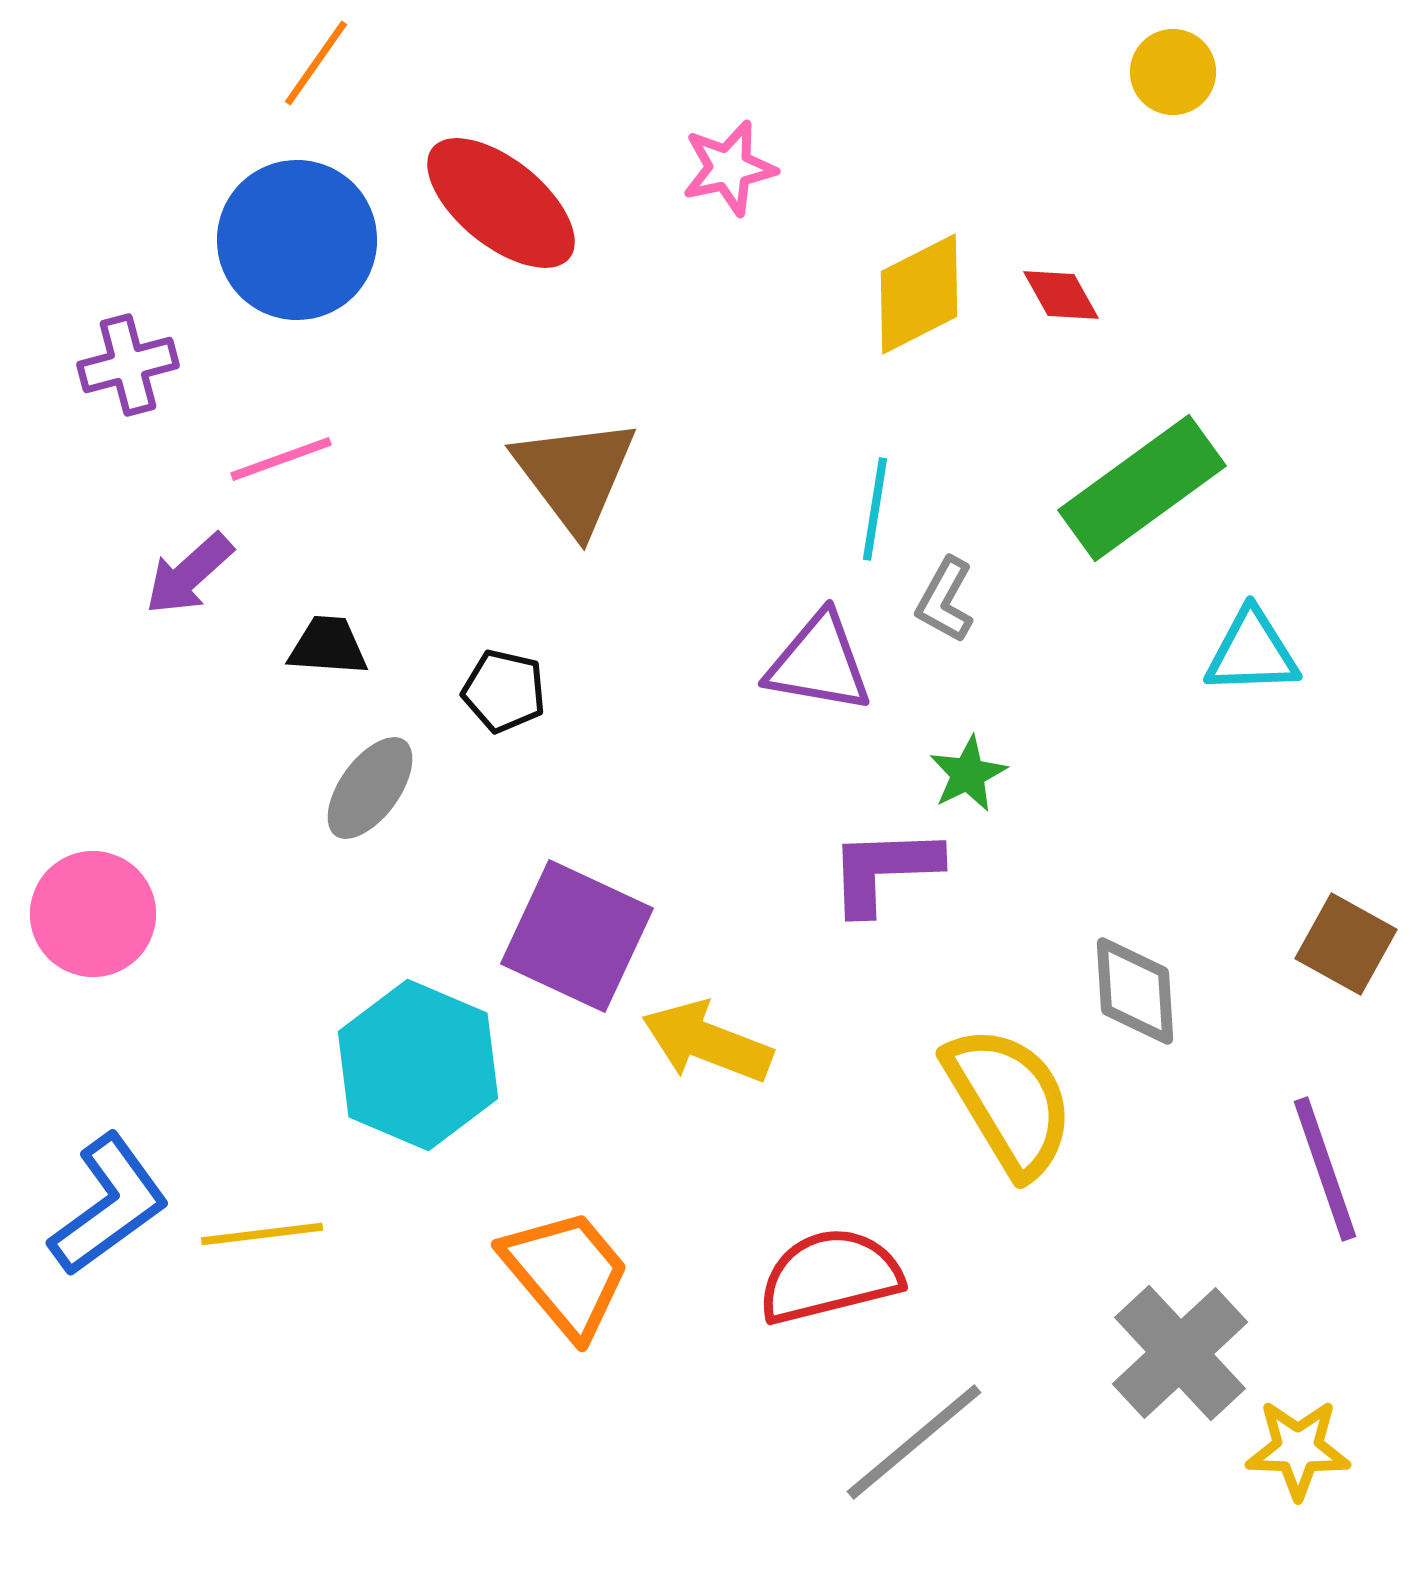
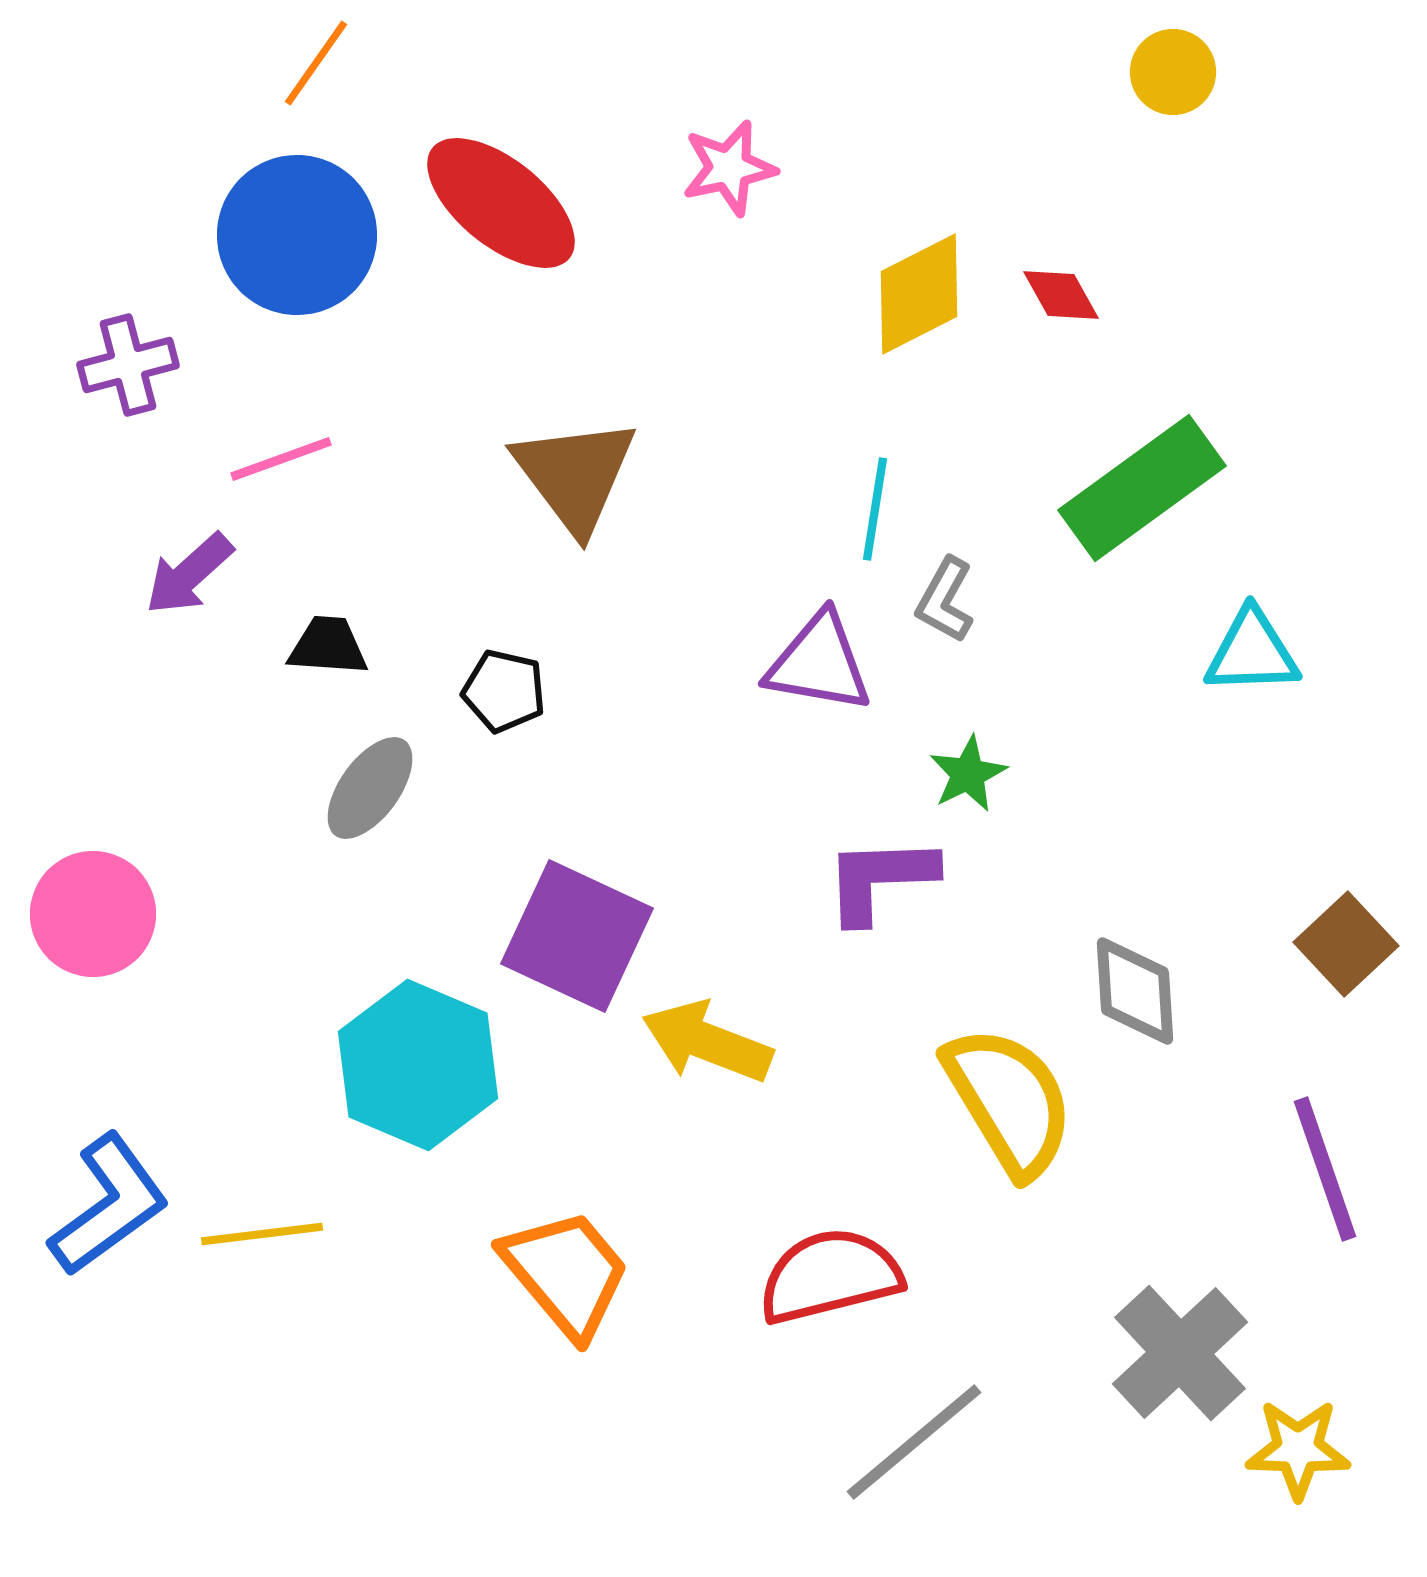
blue circle: moved 5 px up
purple L-shape: moved 4 px left, 9 px down
brown square: rotated 18 degrees clockwise
